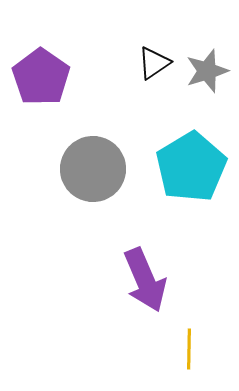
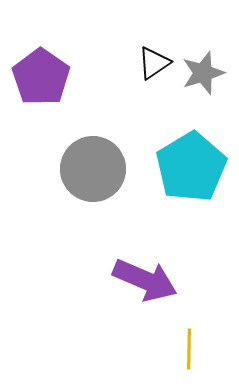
gray star: moved 4 px left, 2 px down
purple arrow: rotated 44 degrees counterclockwise
